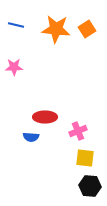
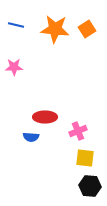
orange star: moved 1 px left
